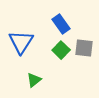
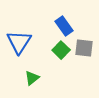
blue rectangle: moved 3 px right, 2 px down
blue triangle: moved 2 px left
green triangle: moved 2 px left, 2 px up
